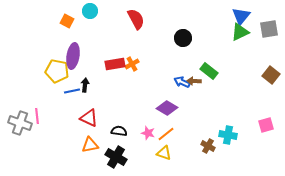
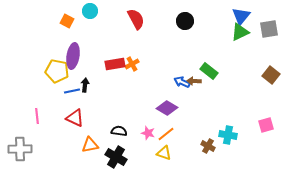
black circle: moved 2 px right, 17 px up
red triangle: moved 14 px left
gray cross: moved 26 px down; rotated 20 degrees counterclockwise
